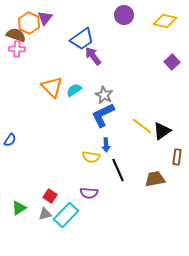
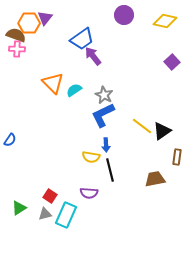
orange hexagon: rotated 25 degrees counterclockwise
orange triangle: moved 1 px right, 4 px up
black line: moved 8 px left; rotated 10 degrees clockwise
cyan rectangle: rotated 20 degrees counterclockwise
